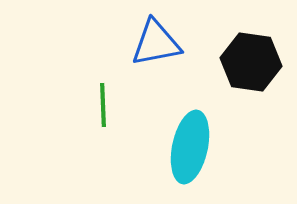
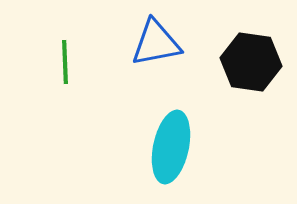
green line: moved 38 px left, 43 px up
cyan ellipse: moved 19 px left
